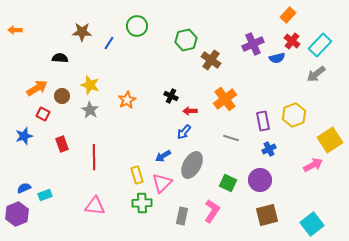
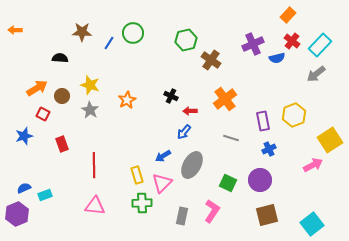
green circle at (137, 26): moved 4 px left, 7 px down
red line at (94, 157): moved 8 px down
